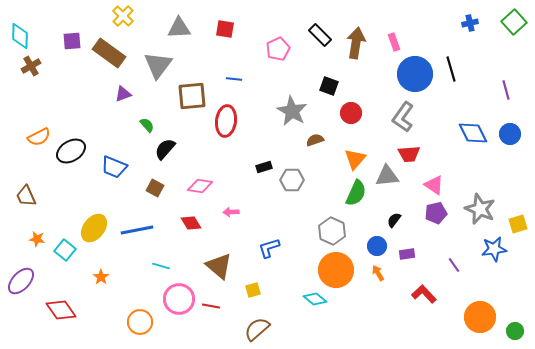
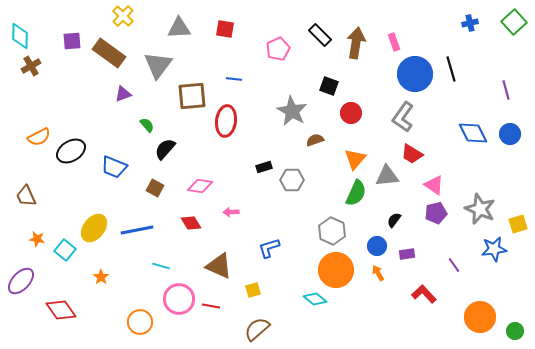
red trapezoid at (409, 154): moved 3 px right; rotated 35 degrees clockwise
brown triangle at (219, 266): rotated 16 degrees counterclockwise
